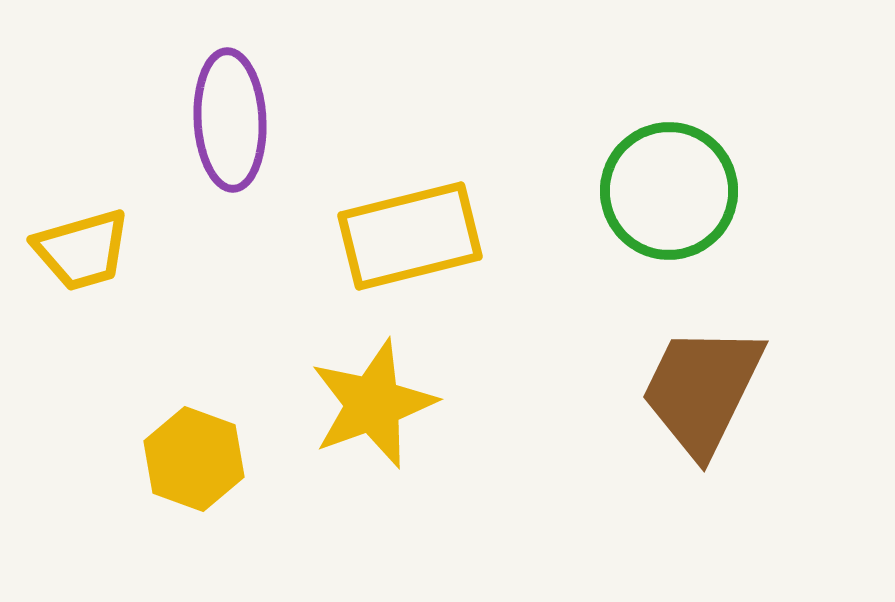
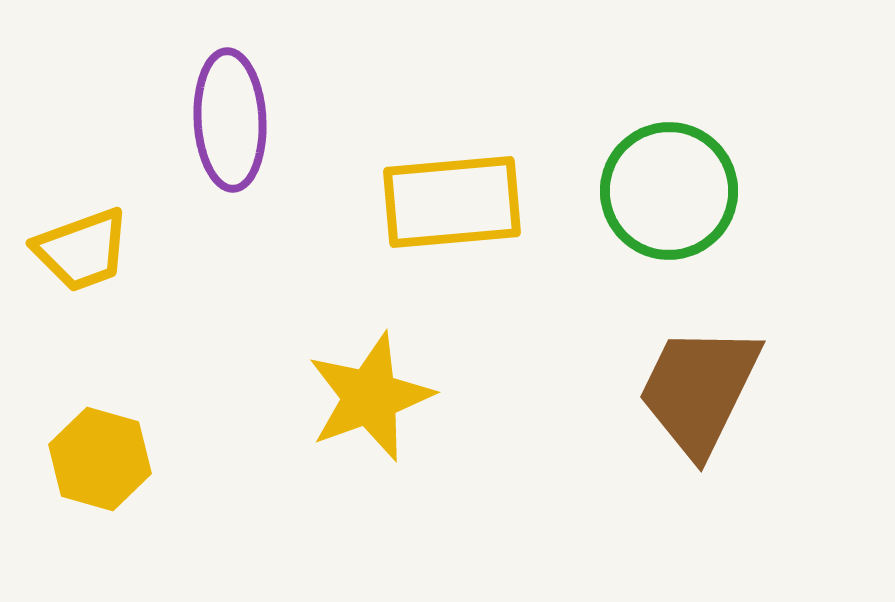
yellow rectangle: moved 42 px right, 34 px up; rotated 9 degrees clockwise
yellow trapezoid: rotated 4 degrees counterclockwise
brown trapezoid: moved 3 px left
yellow star: moved 3 px left, 7 px up
yellow hexagon: moved 94 px left; rotated 4 degrees counterclockwise
